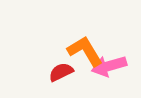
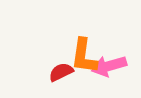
orange L-shape: moved 1 px left, 5 px down; rotated 141 degrees counterclockwise
